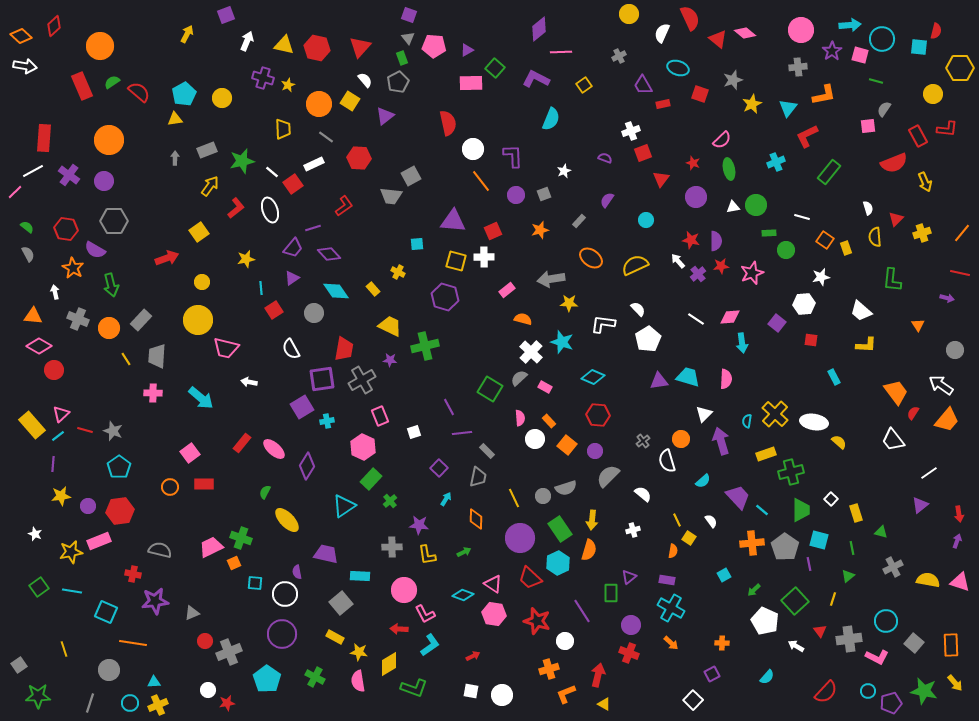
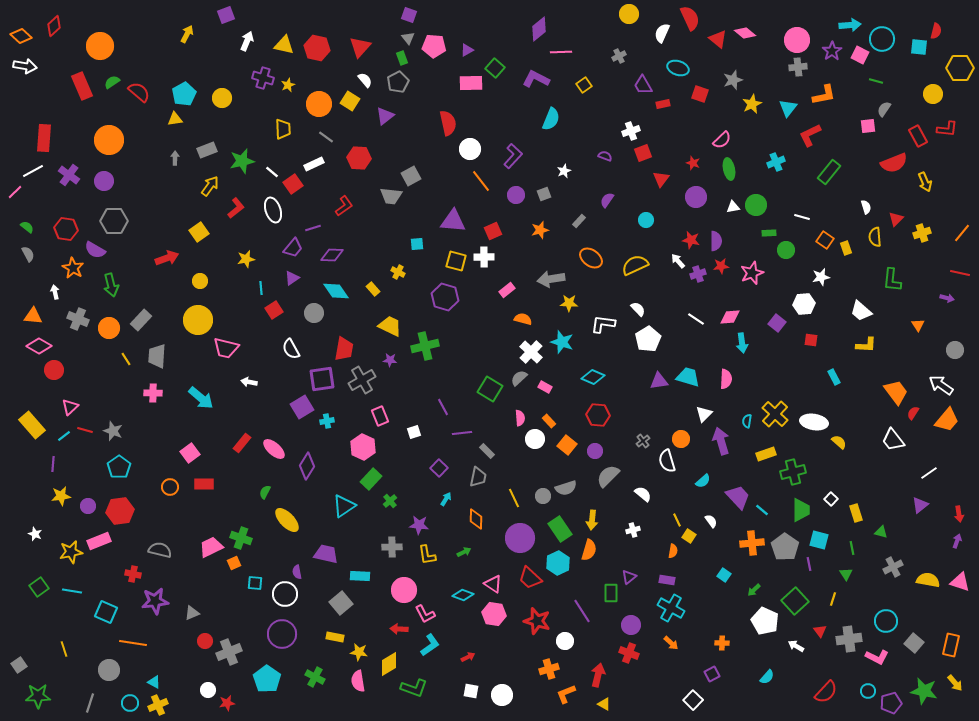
pink circle at (801, 30): moved 4 px left, 10 px down
pink square at (860, 55): rotated 12 degrees clockwise
red L-shape at (807, 136): moved 3 px right, 1 px up
white circle at (473, 149): moved 3 px left
purple L-shape at (513, 156): rotated 45 degrees clockwise
purple semicircle at (605, 158): moved 2 px up
white semicircle at (868, 208): moved 2 px left, 1 px up
white ellipse at (270, 210): moved 3 px right
purple diamond at (329, 254): moved 3 px right, 1 px down; rotated 45 degrees counterclockwise
purple cross at (698, 274): rotated 21 degrees clockwise
yellow circle at (202, 282): moved 2 px left, 1 px up
purple line at (449, 407): moved 6 px left
pink triangle at (61, 414): moved 9 px right, 7 px up
cyan line at (58, 436): moved 6 px right
green cross at (791, 472): moved 2 px right
yellow square at (689, 538): moved 2 px up
cyan square at (724, 575): rotated 24 degrees counterclockwise
green triangle at (848, 576): moved 2 px left, 2 px up; rotated 24 degrees counterclockwise
yellow rectangle at (335, 637): rotated 18 degrees counterclockwise
orange rectangle at (951, 645): rotated 15 degrees clockwise
red arrow at (473, 656): moved 5 px left, 1 px down
cyan triangle at (154, 682): rotated 32 degrees clockwise
